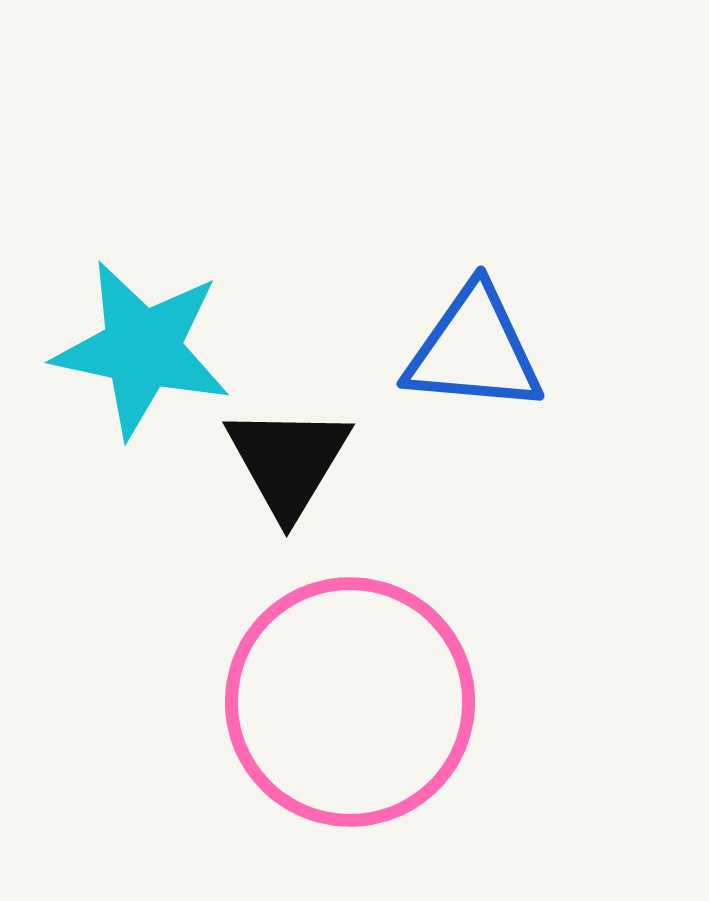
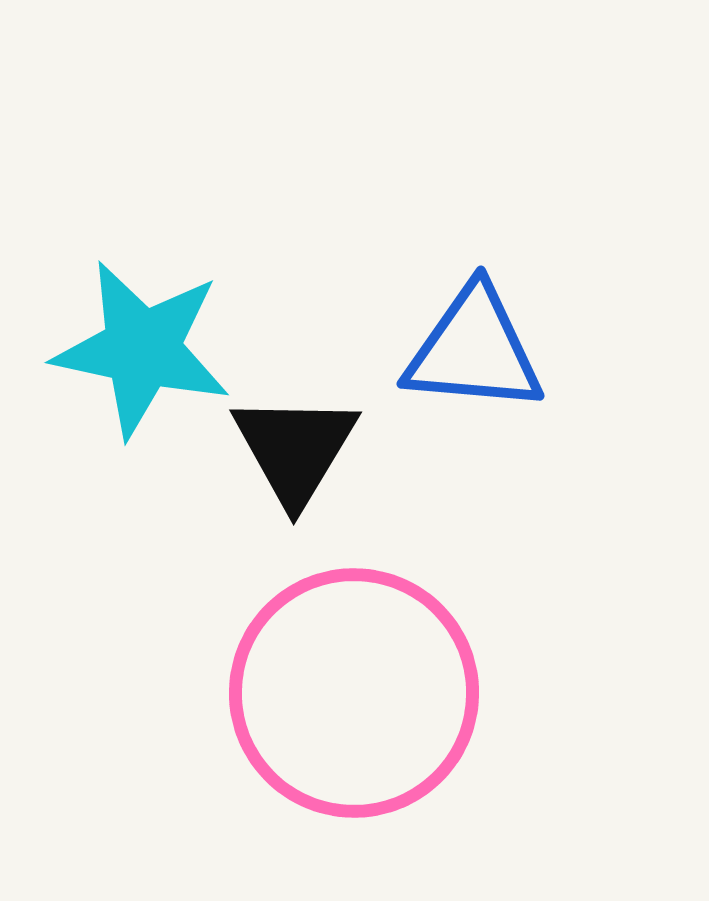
black triangle: moved 7 px right, 12 px up
pink circle: moved 4 px right, 9 px up
